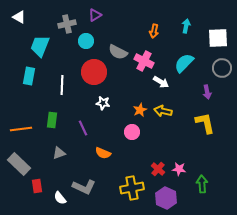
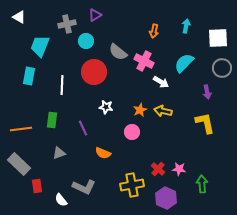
gray semicircle: rotated 12 degrees clockwise
white star: moved 3 px right, 4 px down
yellow cross: moved 3 px up
white semicircle: moved 1 px right, 2 px down
